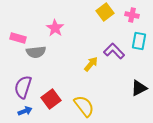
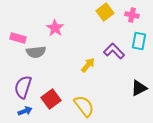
yellow arrow: moved 3 px left, 1 px down
